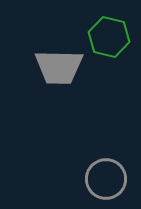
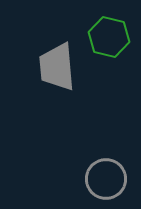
gray trapezoid: moved 2 px left; rotated 84 degrees clockwise
